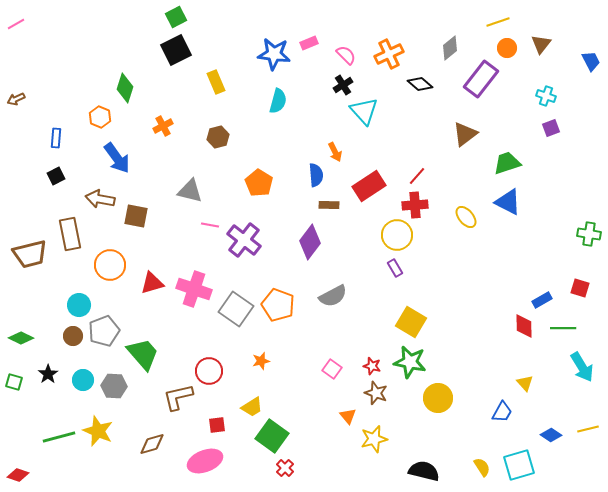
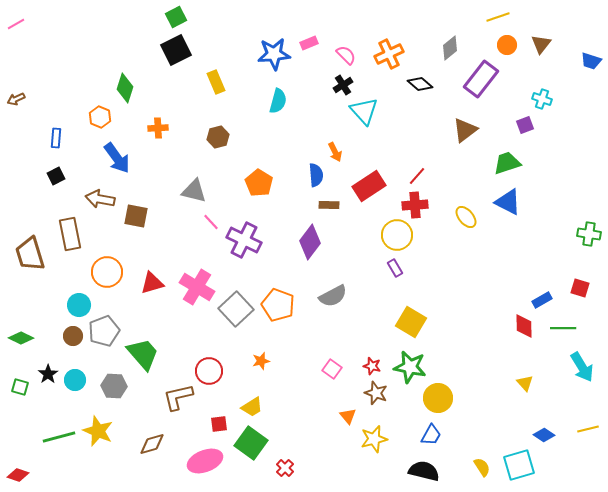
yellow line at (498, 22): moved 5 px up
orange circle at (507, 48): moved 3 px up
blue star at (274, 54): rotated 12 degrees counterclockwise
blue trapezoid at (591, 61): rotated 135 degrees clockwise
cyan cross at (546, 96): moved 4 px left, 3 px down
orange cross at (163, 126): moved 5 px left, 2 px down; rotated 24 degrees clockwise
purple square at (551, 128): moved 26 px left, 3 px up
brown triangle at (465, 134): moved 4 px up
gray triangle at (190, 191): moved 4 px right
pink line at (210, 225): moved 1 px right, 3 px up; rotated 36 degrees clockwise
purple cross at (244, 240): rotated 12 degrees counterclockwise
brown trapezoid at (30, 254): rotated 87 degrees clockwise
orange circle at (110, 265): moved 3 px left, 7 px down
pink cross at (194, 289): moved 3 px right, 2 px up; rotated 12 degrees clockwise
gray square at (236, 309): rotated 12 degrees clockwise
green star at (410, 362): moved 5 px down
cyan circle at (83, 380): moved 8 px left
green square at (14, 382): moved 6 px right, 5 px down
blue trapezoid at (502, 412): moved 71 px left, 23 px down
red square at (217, 425): moved 2 px right, 1 px up
blue diamond at (551, 435): moved 7 px left
green square at (272, 436): moved 21 px left, 7 px down
